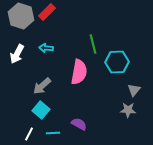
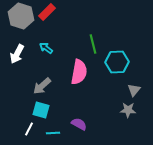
cyan arrow: rotated 32 degrees clockwise
cyan square: rotated 24 degrees counterclockwise
white line: moved 5 px up
